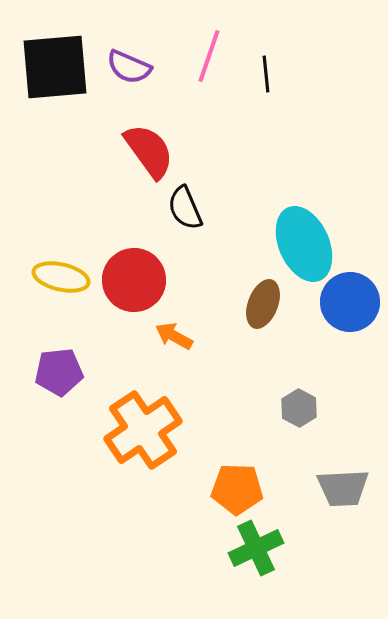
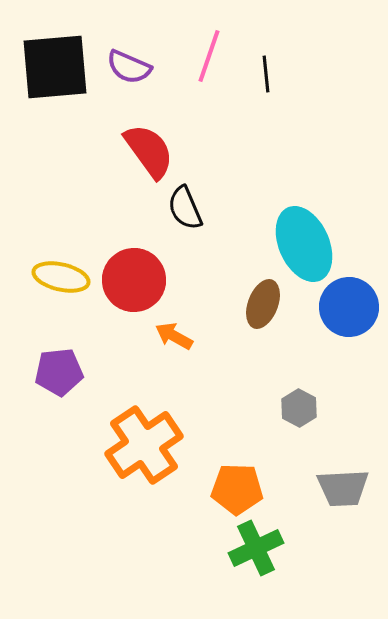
blue circle: moved 1 px left, 5 px down
orange cross: moved 1 px right, 15 px down
